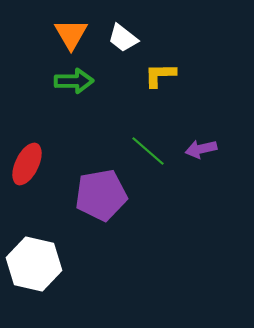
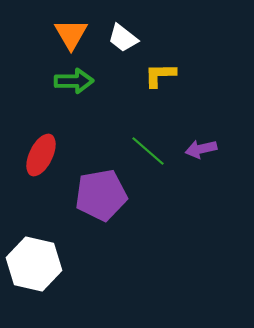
red ellipse: moved 14 px right, 9 px up
